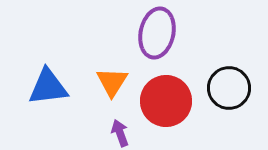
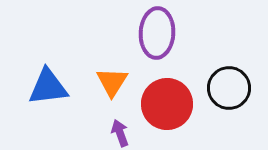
purple ellipse: rotated 9 degrees counterclockwise
red circle: moved 1 px right, 3 px down
